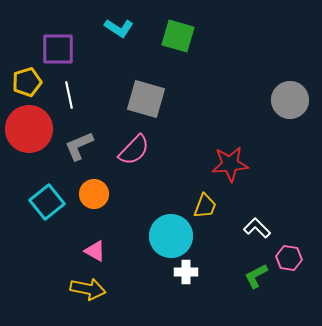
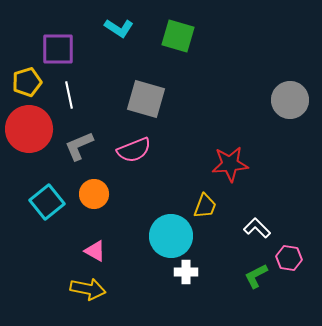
pink semicircle: rotated 24 degrees clockwise
